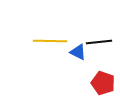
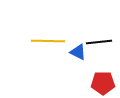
yellow line: moved 2 px left
red pentagon: rotated 20 degrees counterclockwise
